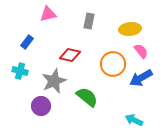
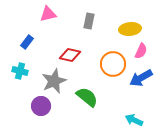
pink semicircle: rotated 63 degrees clockwise
